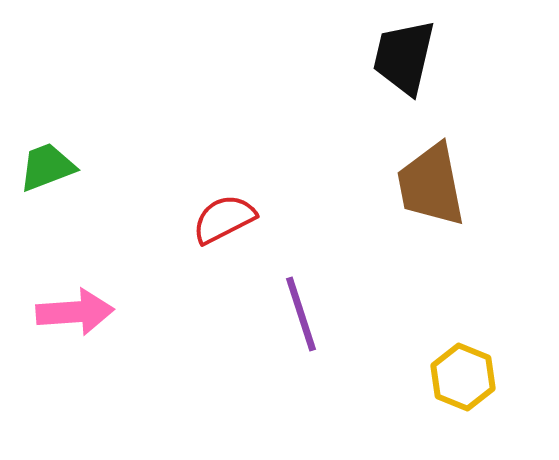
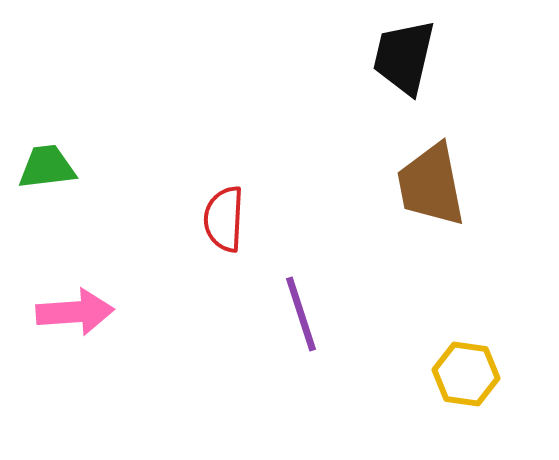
green trapezoid: rotated 14 degrees clockwise
red semicircle: rotated 60 degrees counterclockwise
yellow hexagon: moved 3 px right, 3 px up; rotated 14 degrees counterclockwise
